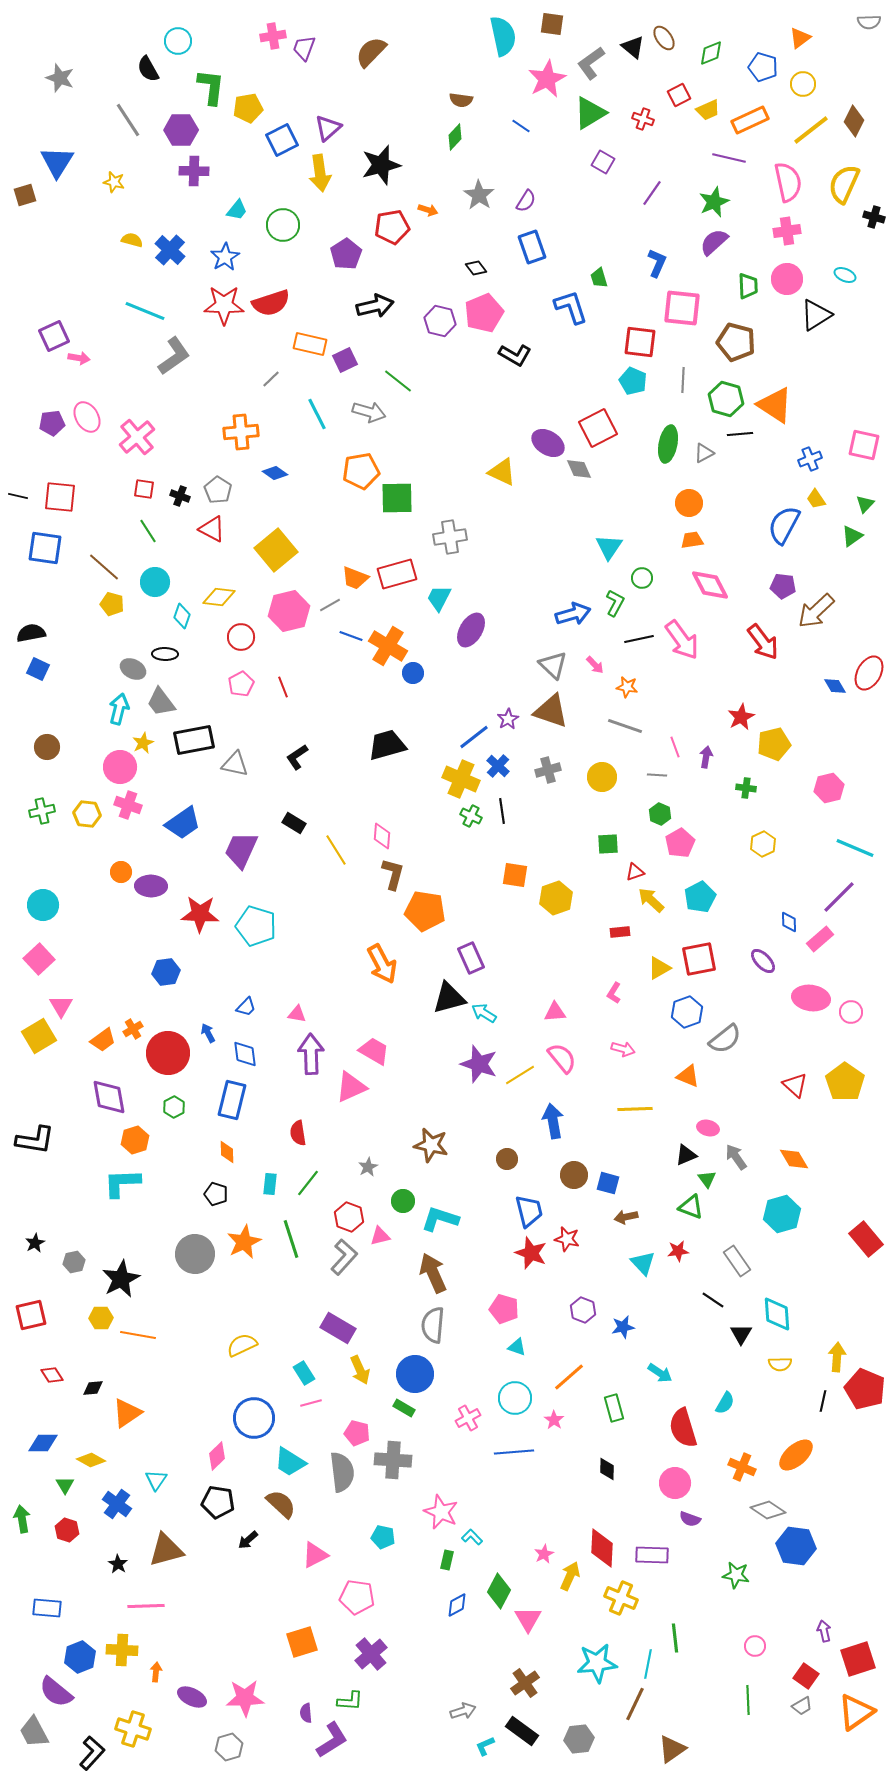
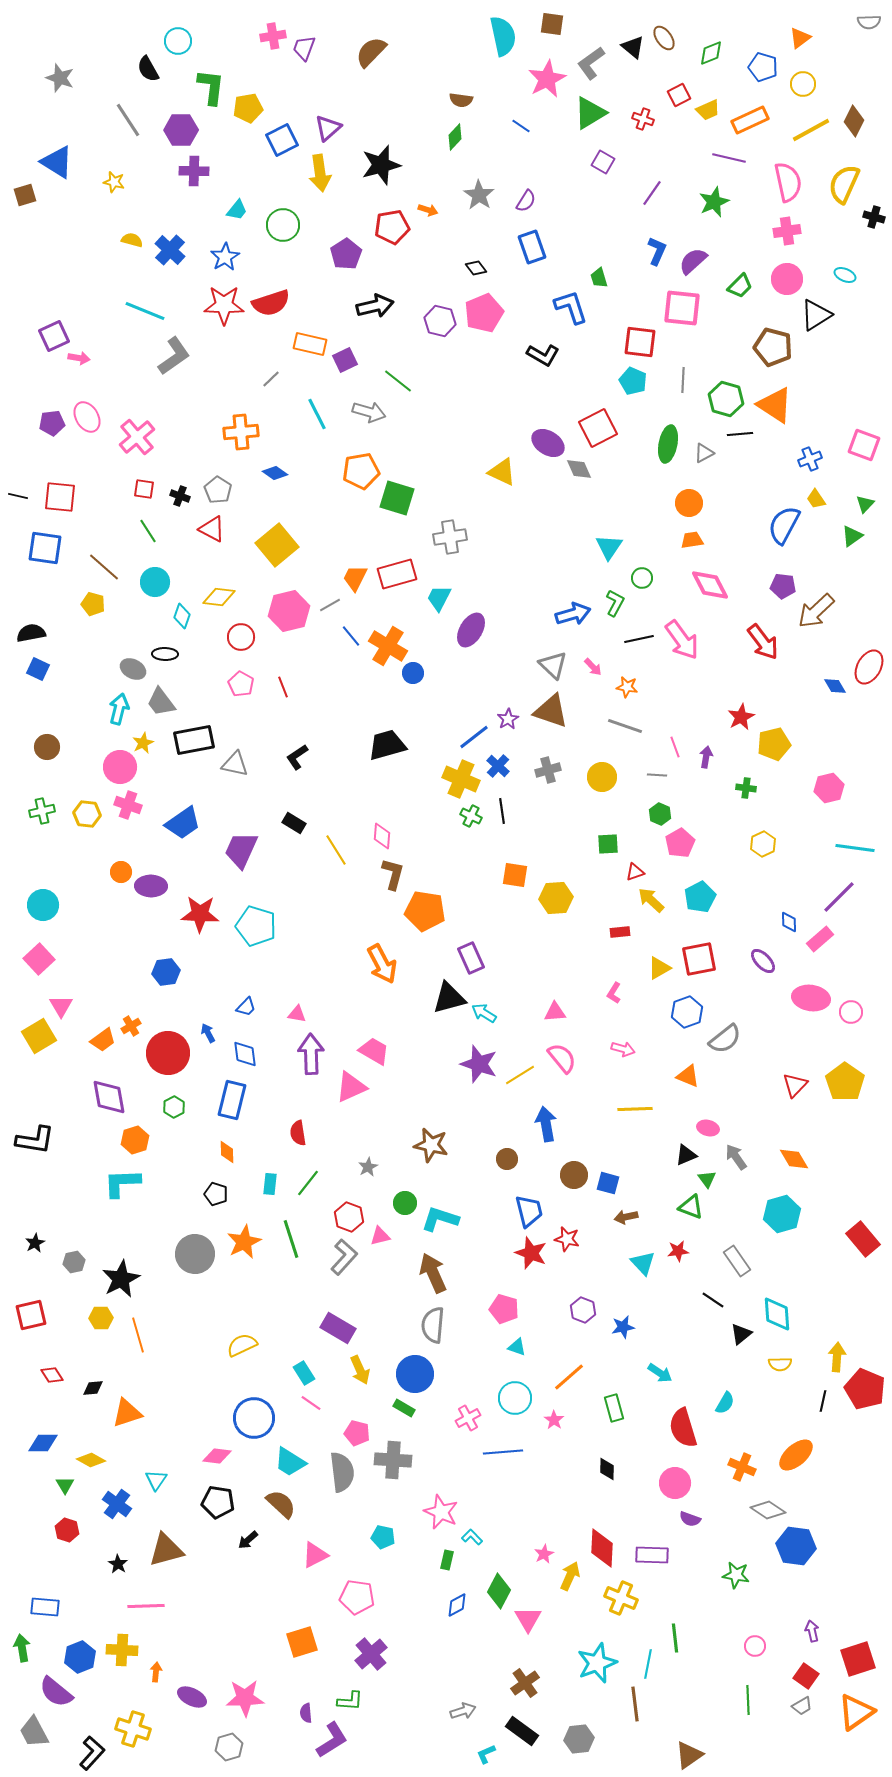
yellow line at (811, 130): rotated 9 degrees clockwise
blue triangle at (57, 162): rotated 30 degrees counterclockwise
purple semicircle at (714, 242): moved 21 px left, 19 px down
blue L-shape at (657, 263): moved 12 px up
green trapezoid at (748, 286): moved 8 px left; rotated 48 degrees clockwise
brown pentagon at (736, 342): moved 37 px right, 5 px down
black L-shape at (515, 355): moved 28 px right
pink square at (864, 445): rotated 8 degrees clockwise
green square at (397, 498): rotated 18 degrees clockwise
yellow square at (276, 550): moved 1 px right, 5 px up
orange trapezoid at (355, 578): rotated 96 degrees clockwise
yellow pentagon at (112, 604): moved 19 px left
blue line at (351, 636): rotated 30 degrees clockwise
pink arrow at (595, 665): moved 2 px left, 2 px down
red ellipse at (869, 673): moved 6 px up
pink pentagon at (241, 684): rotated 15 degrees counterclockwise
cyan line at (855, 848): rotated 15 degrees counterclockwise
yellow hexagon at (556, 898): rotated 16 degrees clockwise
orange cross at (133, 1029): moved 2 px left, 3 px up
red triangle at (795, 1085): rotated 32 degrees clockwise
blue arrow at (553, 1121): moved 7 px left, 3 px down
green circle at (403, 1201): moved 2 px right, 2 px down
red rectangle at (866, 1239): moved 3 px left
black triangle at (741, 1334): rotated 20 degrees clockwise
orange line at (138, 1335): rotated 64 degrees clockwise
pink line at (311, 1403): rotated 50 degrees clockwise
orange triangle at (127, 1413): rotated 16 degrees clockwise
blue line at (514, 1452): moved 11 px left
pink diamond at (217, 1456): rotated 52 degrees clockwise
green arrow at (22, 1519): moved 129 px down
blue rectangle at (47, 1608): moved 2 px left, 1 px up
purple arrow at (824, 1631): moved 12 px left
cyan star at (597, 1663): rotated 15 degrees counterclockwise
brown line at (635, 1704): rotated 32 degrees counterclockwise
cyan L-shape at (485, 1746): moved 1 px right, 8 px down
brown triangle at (672, 1749): moved 17 px right, 6 px down
